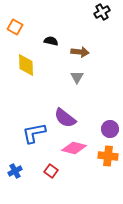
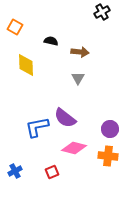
gray triangle: moved 1 px right, 1 px down
blue L-shape: moved 3 px right, 6 px up
red square: moved 1 px right, 1 px down; rotated 32 degrees clockwise
